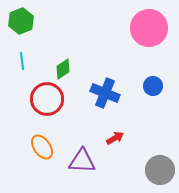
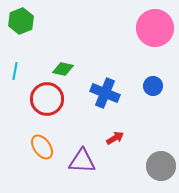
pink circle: moved 6 px right
cyan line: moved 7 px left, 10 px down; rotated 18 degrees clockwise
green diamond: rotated 45 degrees clockwise
gray circle: moved 1 px right, 4 px up
